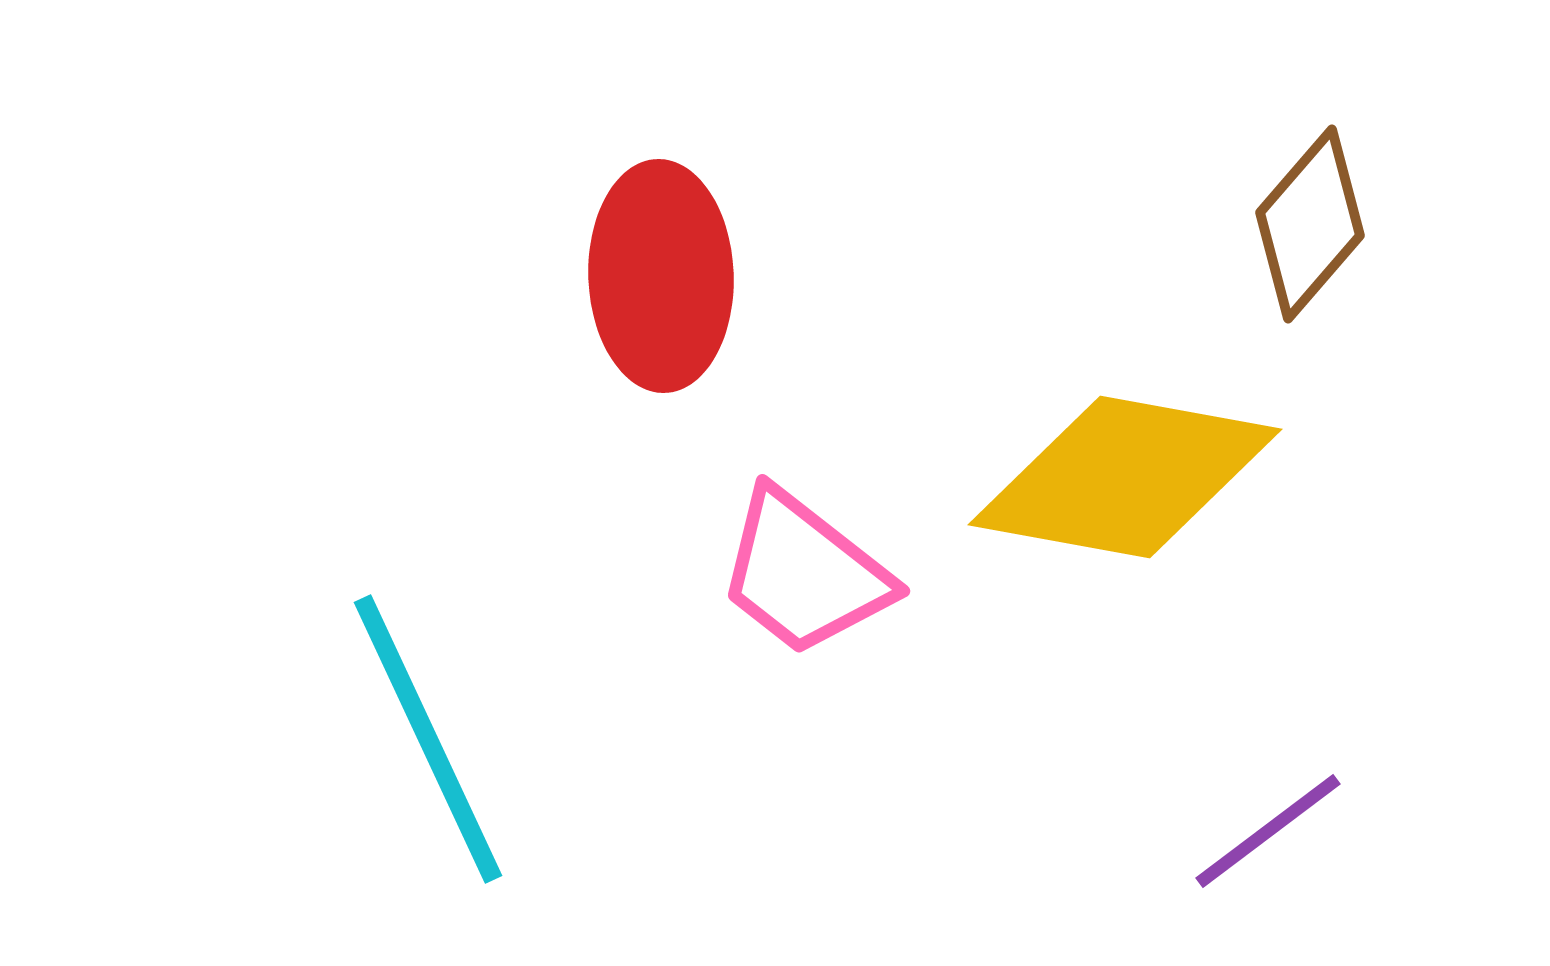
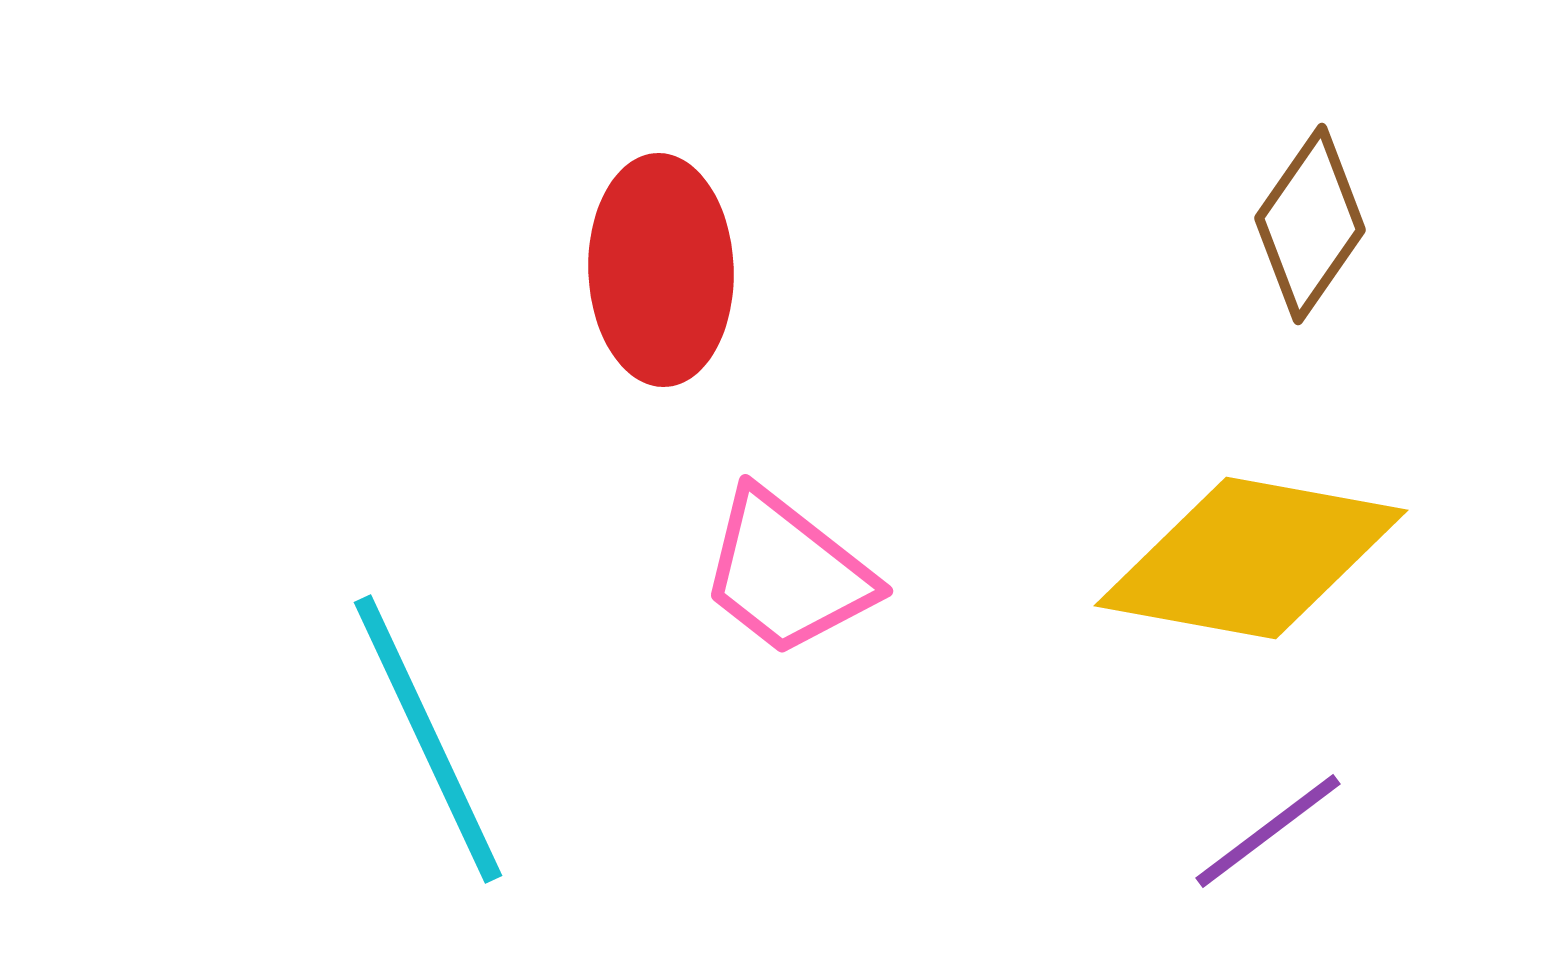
brown diamond: rotated 6 degrees counterclockwise
red ellipse: moved 6 px up
yellow diamond: moved 126 px right, 81 px down
pink trapezoid: moved 17 px left
